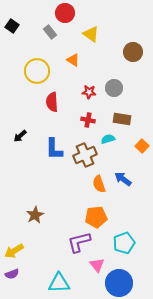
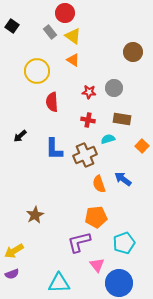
yellow triangle: moved 18 px left, 2 px down
